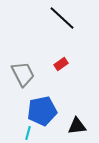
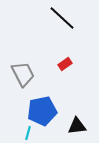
red rectangle: moved 4 px right
